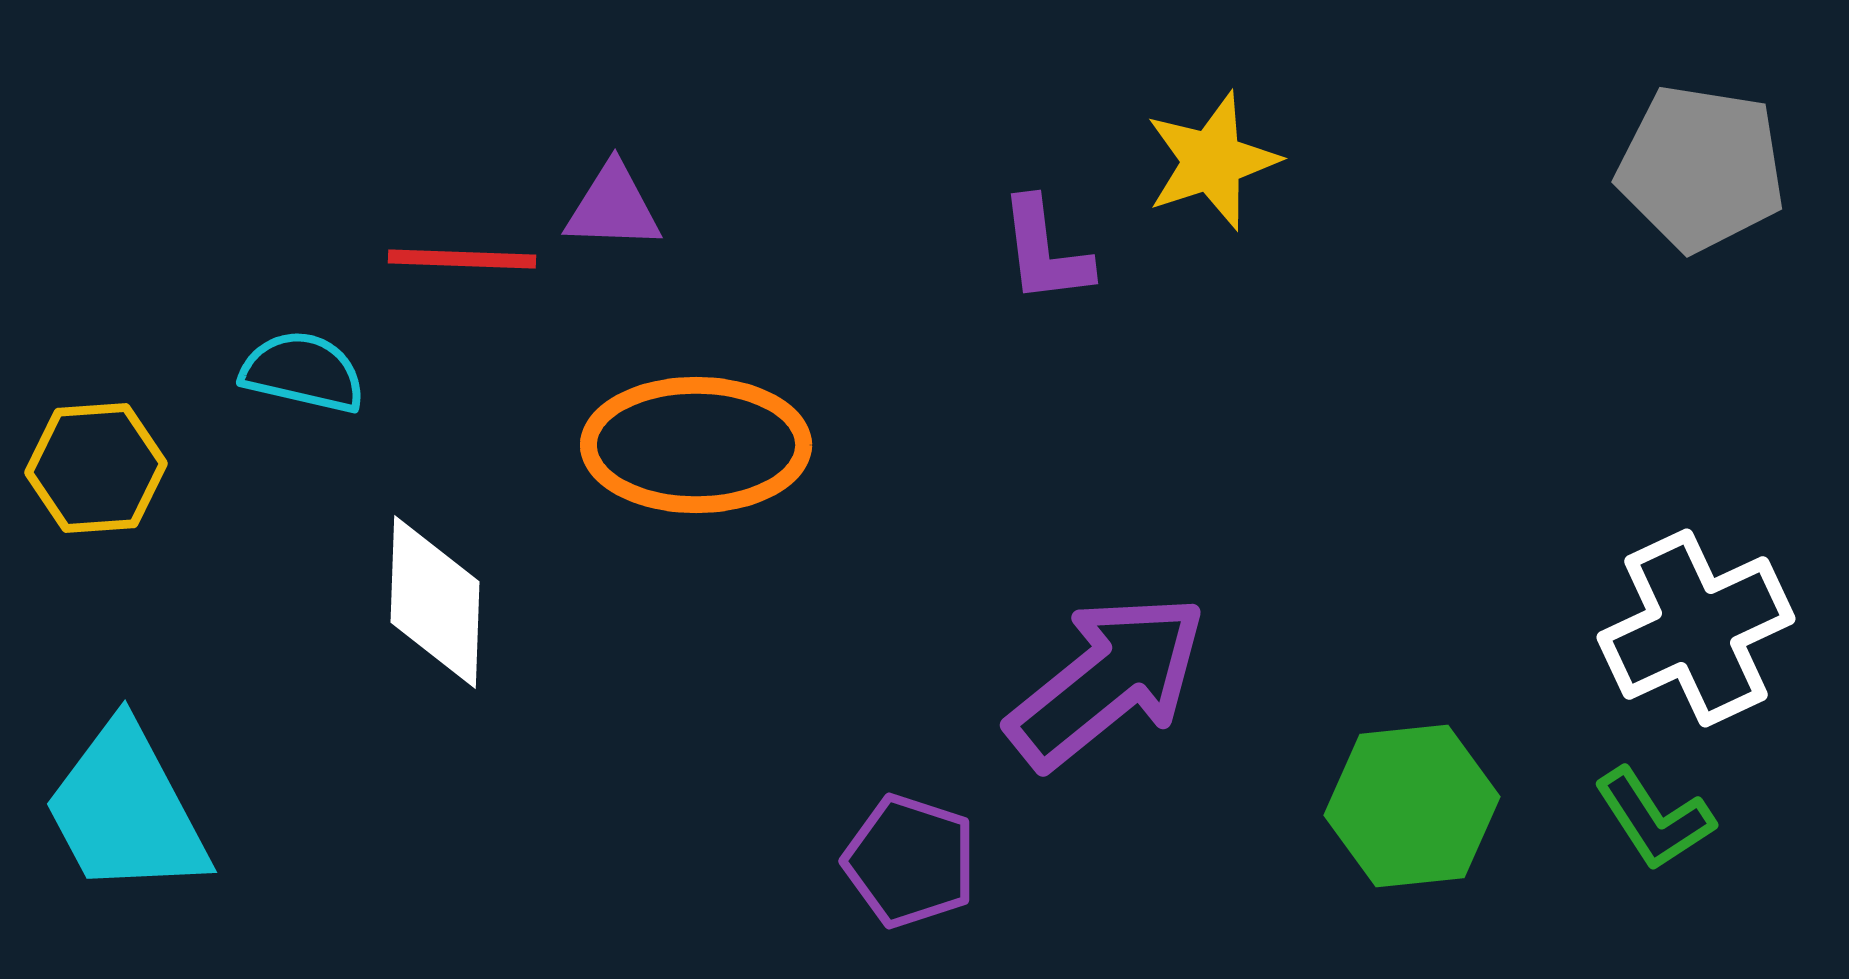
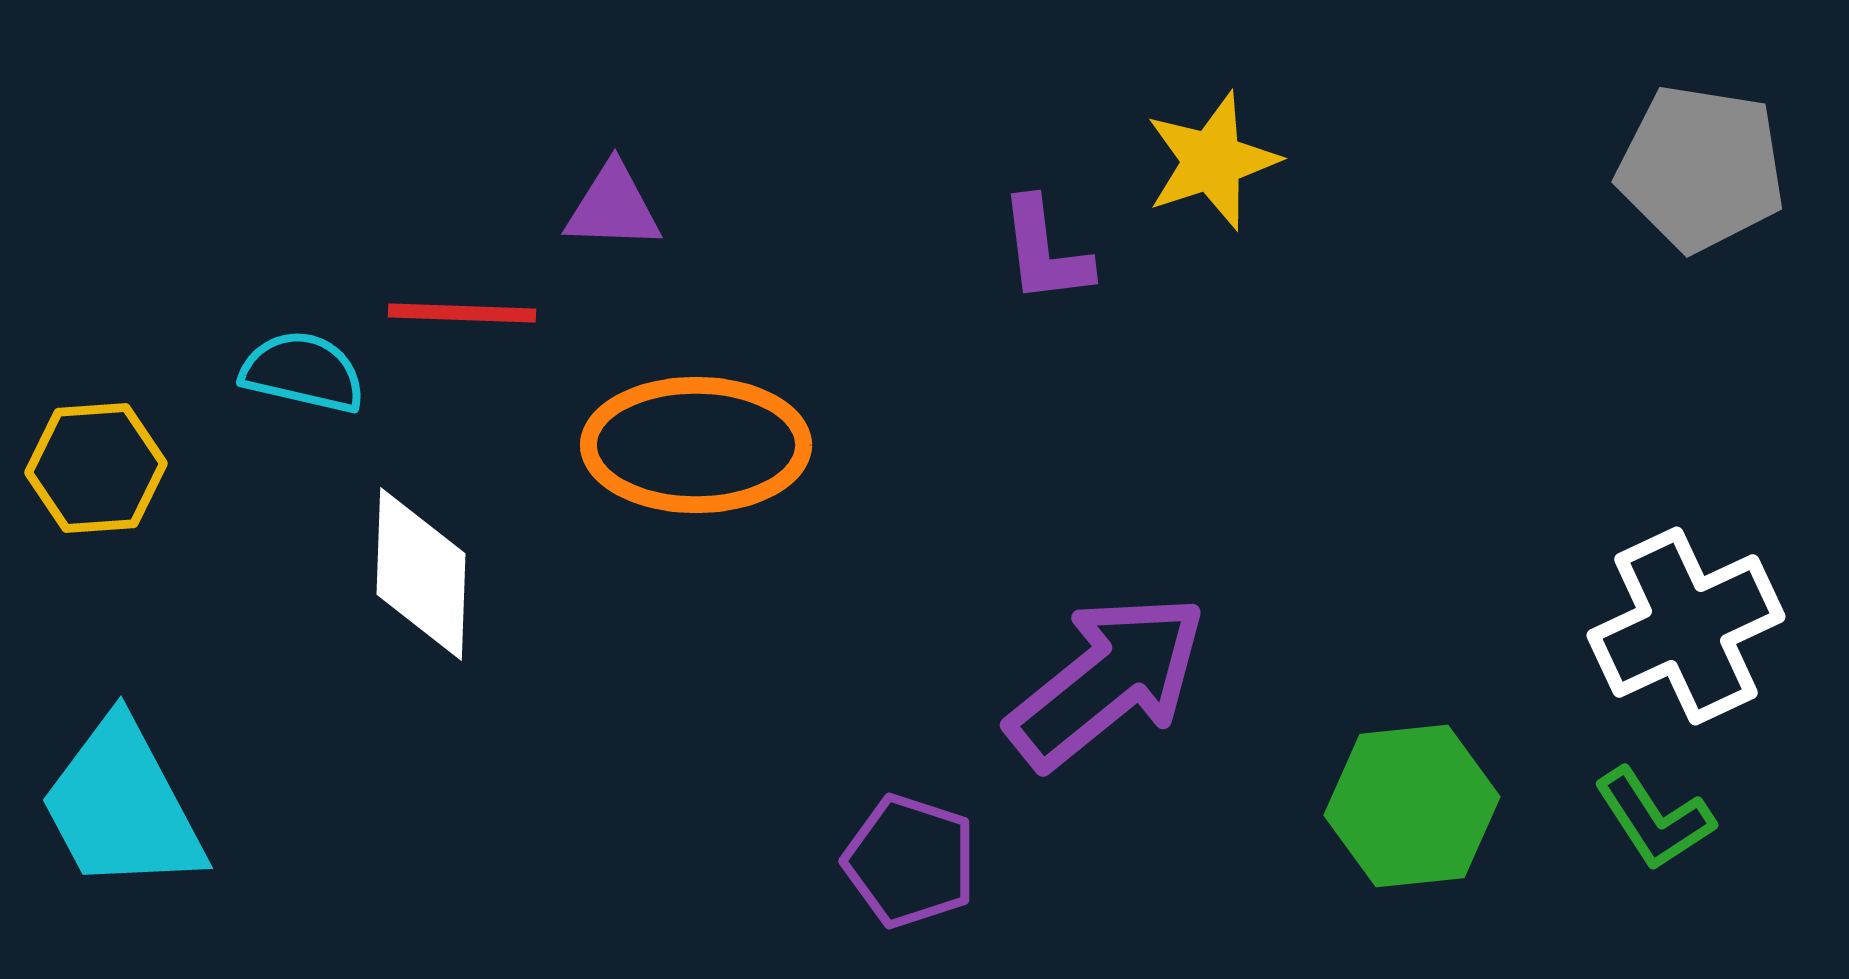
red line: moved 54 px down
white diamond: moved 14 px left, 28 px up
white cross: moved 10 px left, 2 px up
cyan trapezoid: moved 4 px left, 4 px up
